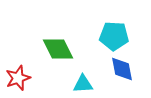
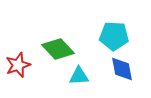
green diamond: rotated 16 degrees counterclockwise
red star: moved 13 px up
cyan triangle: moved 4 px left, 8 px up
